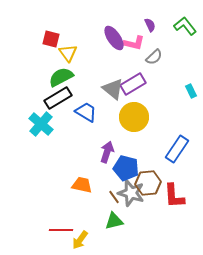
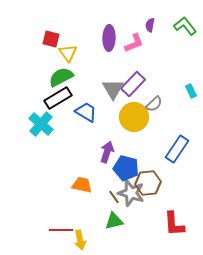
purple semicircle: rotated 144 degrees counterclockwise
purple ellipse: moved 5 px left; rotated 35 degrees clockwise
pink L-shape: rotated 35 degrees counterclockwise
gray semicircle: moved 47 px down
purple rectangle: rotated 15 degrees counterclockwise
gray triangle: rotated 20 degrees clockwise
red L-shape: moved 28 px down
yellow arrow: rotated 48 degrees counterclockwise
